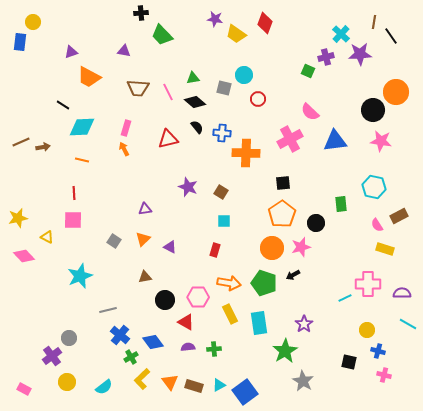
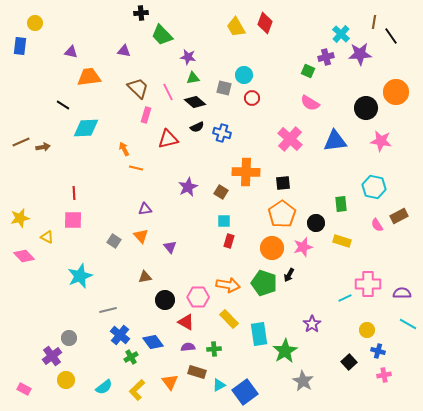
purple star at (215, 19): moved 27 px left, 38 px down
yellow circle at (33, 22): moved 2 px right, 1 px down
yellow trapezoid at (236, 34): moved 7 px up; rotated 25 degrees clockwise
blue rectangle at (20, 42): moved 4 px down
purple triangle at (71, 52): rotated 32 degrees clockwise
orange trapezoid at (89, 77): rotated 145 degrees clockwise
brown trapezoid at (138, 88): rotated 140 degrees counterclockwise
red circle at (258, 99): moved 6 px left, 1 px up
black circle at (373, 110): moved 7 px left, 2 px up
pink semicircle at (310, 112): moved 9 px up; rotated 12 degrees counterclockwise
cyan diamond at (82, 127): moved 4 px right, 1 px down
black semicircle at (197, 127): rotated 104 degrees clockwise
pink rectangle at (126, 128): moved 20 px right, 13 px up
blue cross at (222, 133): rotated 12 degrees clockwise
pink cross at (290, 139): rotated 20 degrees counterclockwise
orange cross at (246, 153): moved 19 px down
orange line at (82, 160): moved 54 px right, 8 px down
purple star at (188, 187): rotated 24 degrees clockwise
yellow star at (18, 218): moved 2 px right
orange triangle at (143, 239): moved 2 px left, 3 px up; rotated 28 degrees counterclockwise
purple triangle at (170, 247): rotated 24 degrees clockwise
pink star at (301, 247): moved 2 px right
yellow rectangle at (385, 249): moved 43 px left, 8 px up
red rectangle at (215, 250): moved 14 px right, 9 px up
black arrow at (293, 275): moved 4 px left; rotated 32 degrees counterclockwise
orange arrow at (229, 283): moved 1 px left, 2 px down
yellow rectangle at (230, 314): moved 1 px left, 5 px down; rotated 18 degrees counterclockwise
cyan rectangle at (259, 323): moved 11 px down
purple star at (304, 324): moved 8 px right
black square at (349, 362): rotated 35 degrees clockwise
pink cross at (384, 375): rotated 24 degrees counterclockwise
yellow L-shape at (142, 379): moved 5 px left, 11 px down
yellow circle at (67, 382): moved 1 px left, 2 px up
brown rectangle at (194, 386): moved 3 px right, 14 px up
